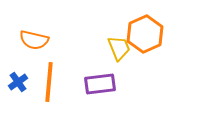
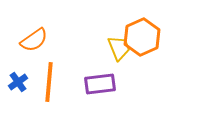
orange hexagon: moved 3 px left, 3 px down
orange semicircle: rotated 48 degrees counterclockwise
